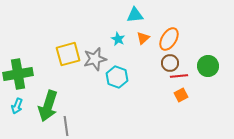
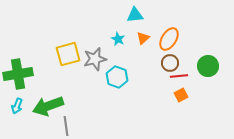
green arrow: rotated 52 degrees clockwise
